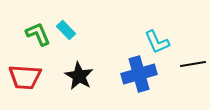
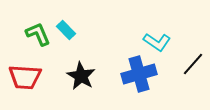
cyan L-shape: rotated 32 degrees counterclockwise
black line: rotated 40 degrees counterclockwise
black star: moved 2 px right
